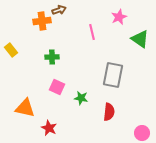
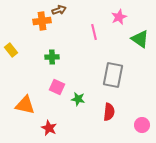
pink line: moved 2 px right
green star: moved 3 px left, 1 px down
orange triangle: moved 3 px up
pink circle: moved 8 px up
